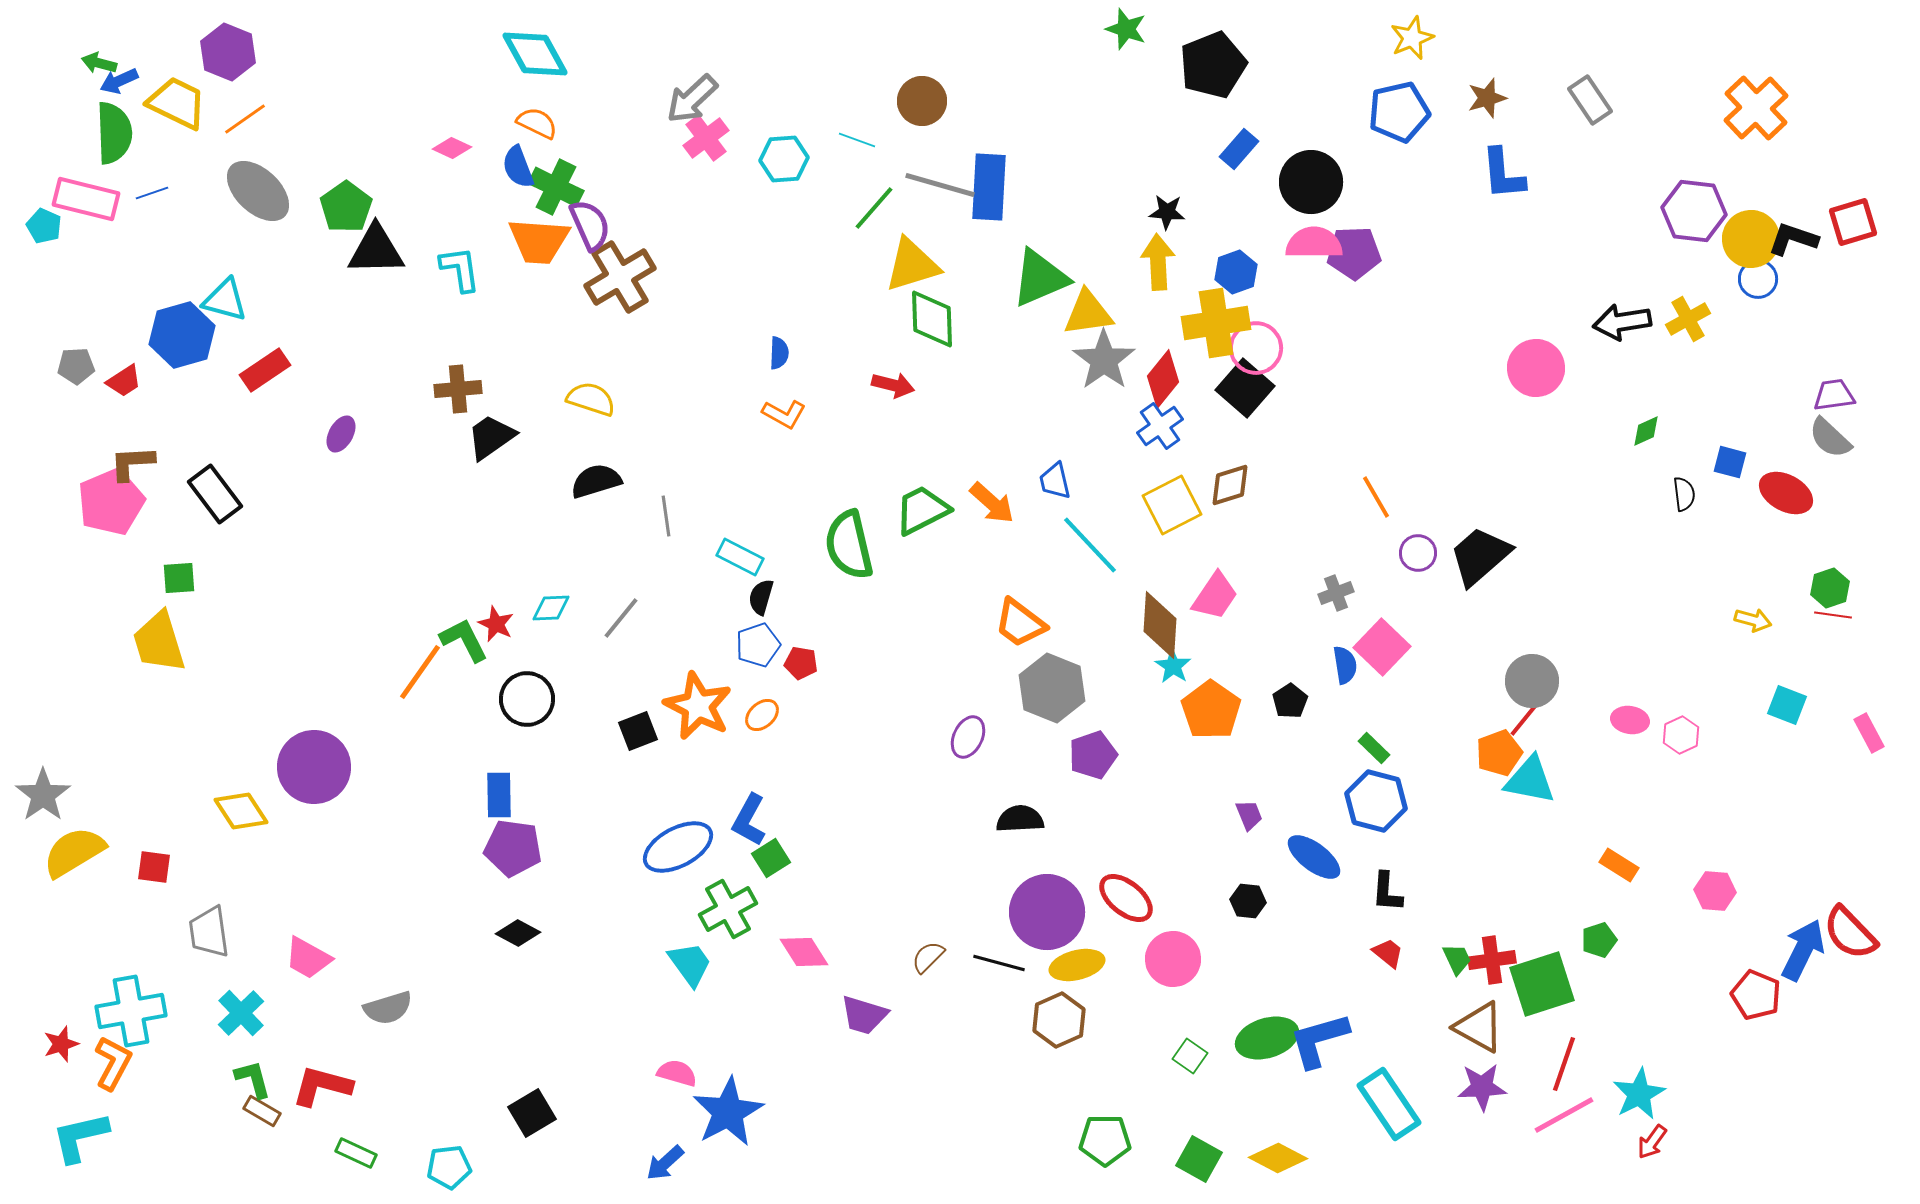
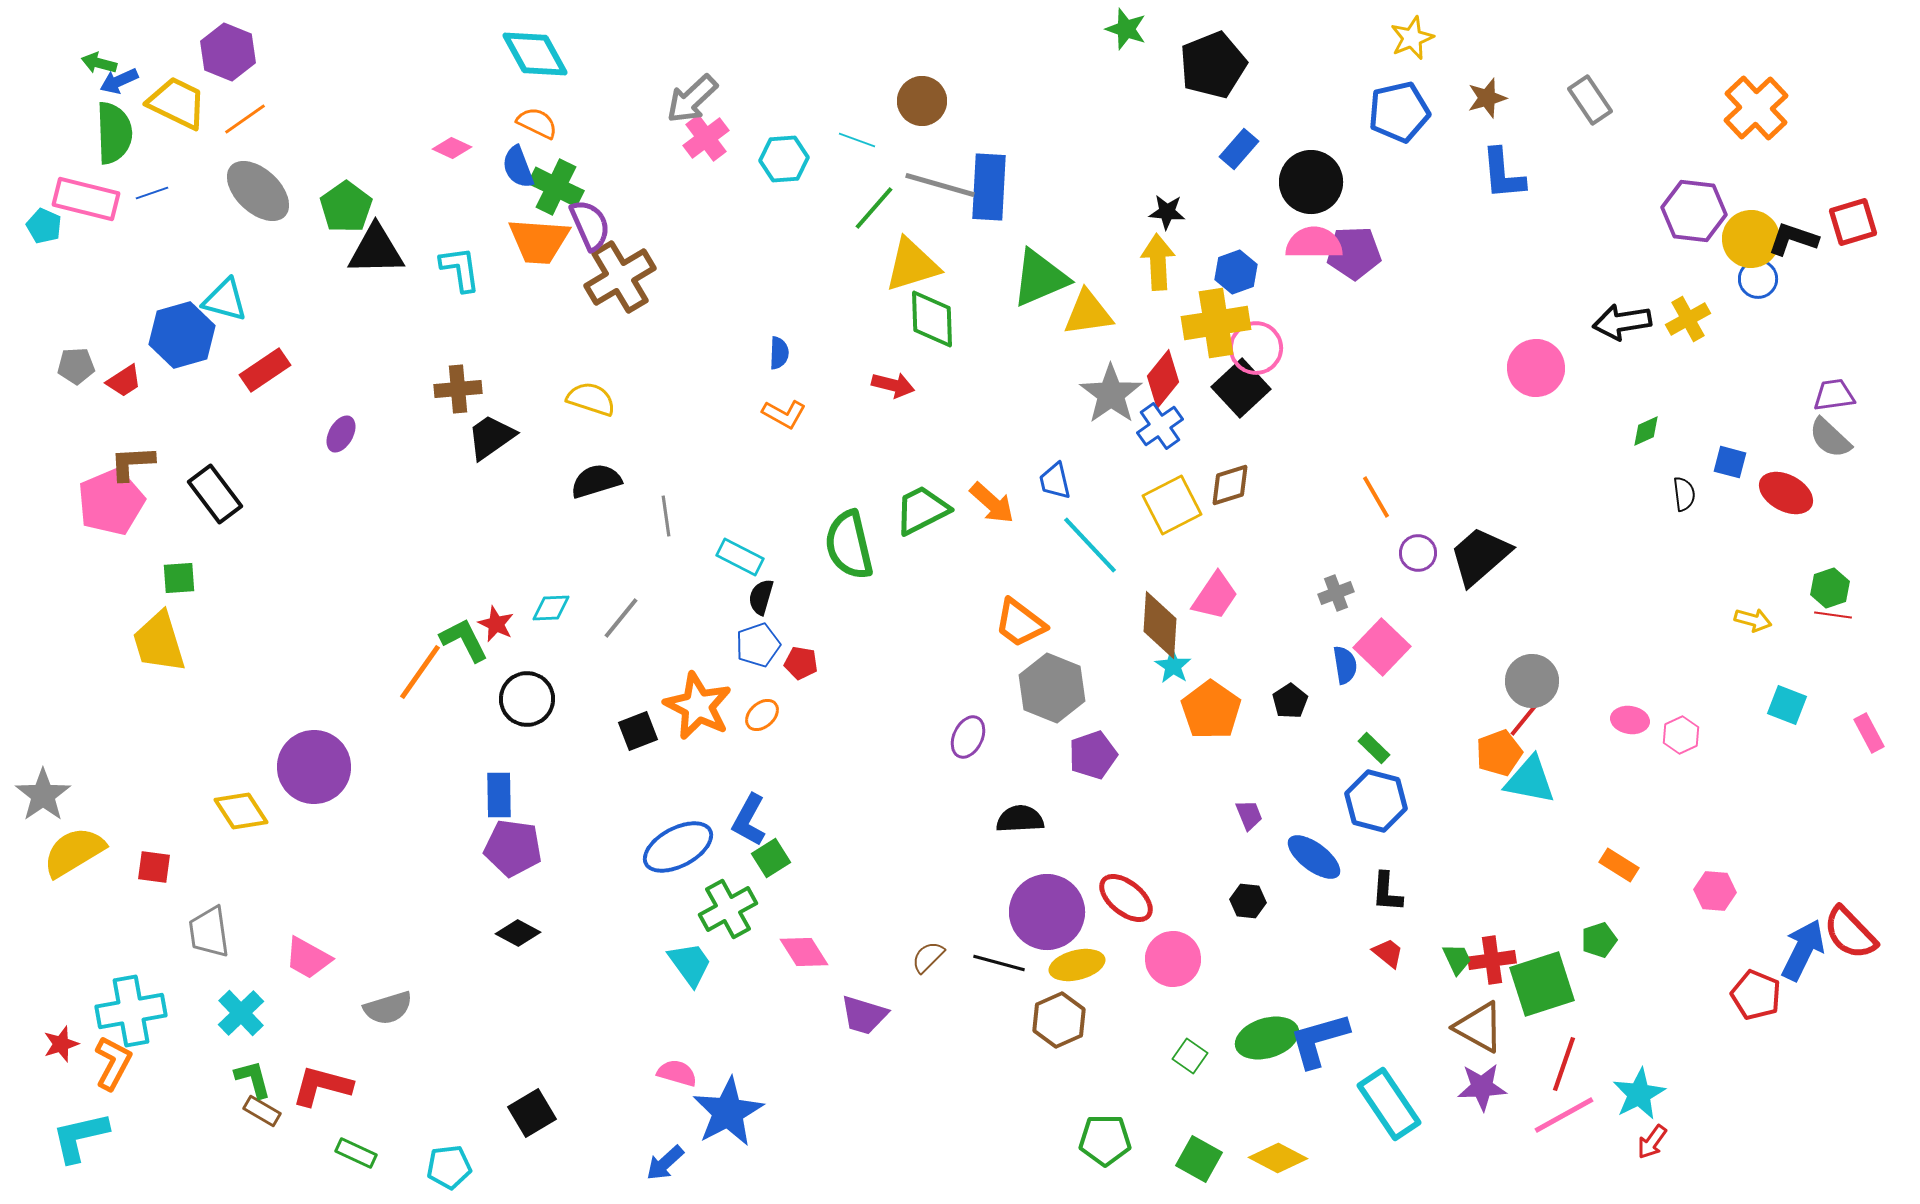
gray star at (1104, 360): moved 7 px right, 34 px down
black square at (1245, 388): moved 4 px left; rotated 6 degrees clockwise
